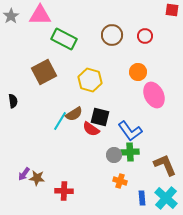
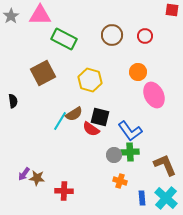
brown square: moved 1 px left, 1 px down
